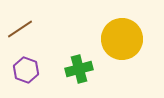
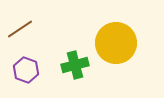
yellow circle: moved 6 px left, 4 px down
green cross: moved 4 px left, 4 px up
